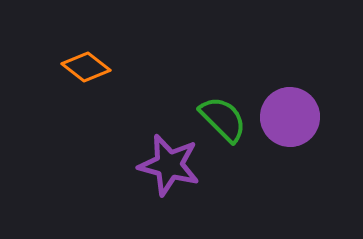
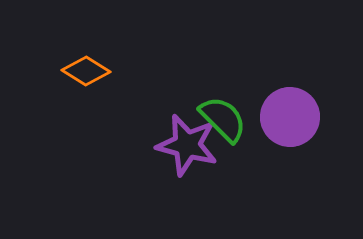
orange diamond: moved 4 px down; rotated 6 degrees counterclockwise
purple star: moved 18 px right, 20 px up
